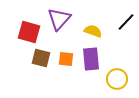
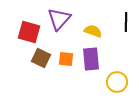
black line: rotated 42 degrees counterclockwise
brown square: rotated 12 degrees clockwise
yellow circle: moved 3 px down
